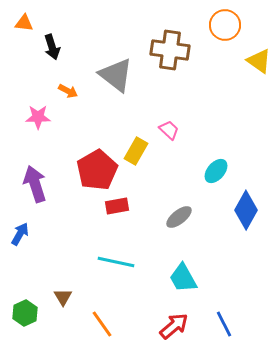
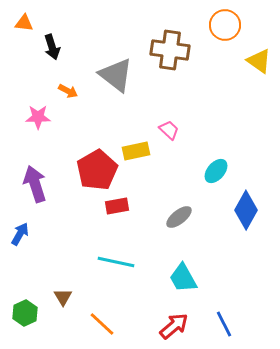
yellow rectangle: rotated 48 degrees clockwise
orange line: rotated 12 degrees counterclockwise
